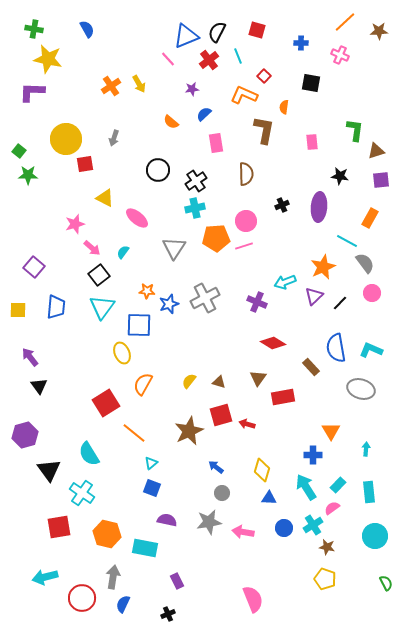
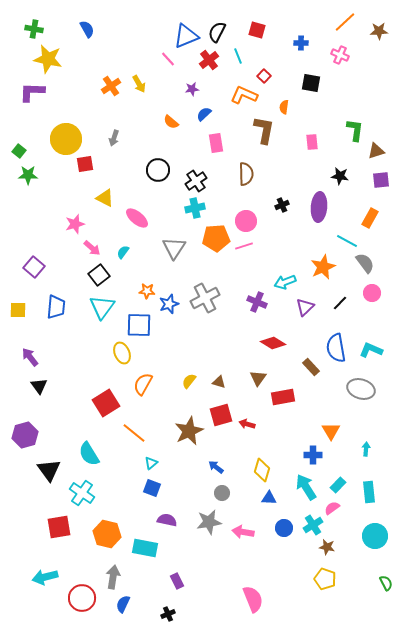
purple triangle at (314, 296): moved 9 px left, 11 px down
